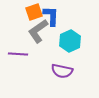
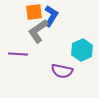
orange square: rotated 12 degrees clockwise
blue L-shape: rotated 30 degrees clockwise
cyan hexagon: moved 12 px right, 9 px down
